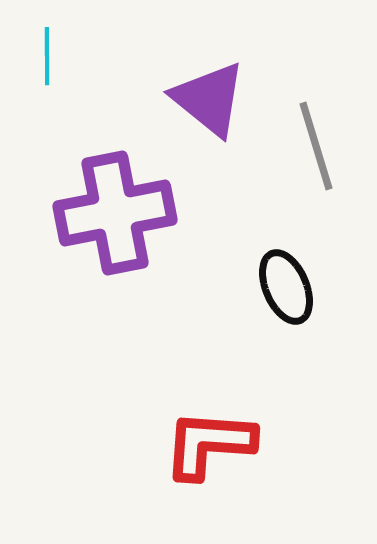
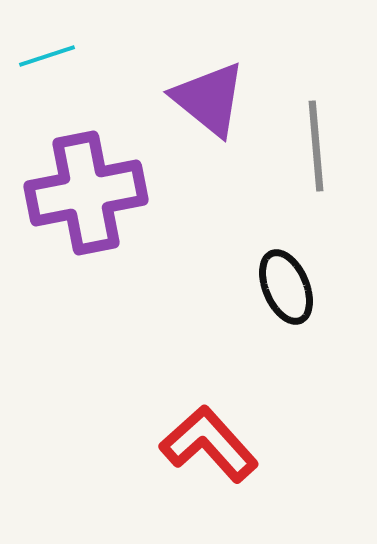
cyan line: rotated 72 degrees clockwise
gray line: rotated 12 degrees clockwise
purple cross: moved 29 px left, 20 px up
red L-shape: rotated 44 degrees clockwise
